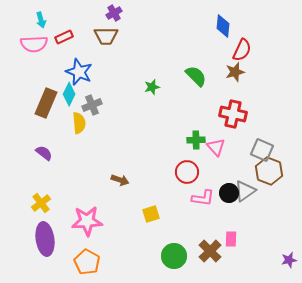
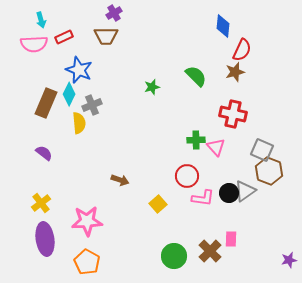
blue star: moved 2 px up
red circle: moved 4 px down
yellow square: moved 7 px right, 10 px up; rotated 24 degrees counterclockwise
